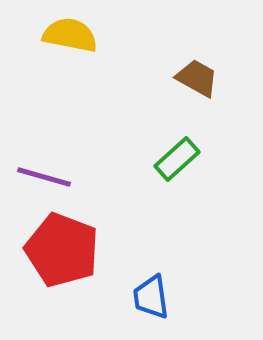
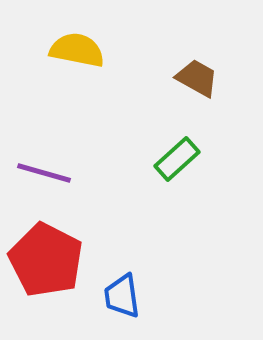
yellow semicircle: moved 7 px right, 15 px down
purple line: moved 4 px up
red pentagon: moved 16 px left, 10 px down; rotated 6 degrees clockwise
blue trapezoid: moved 29 px left, 1 px up
